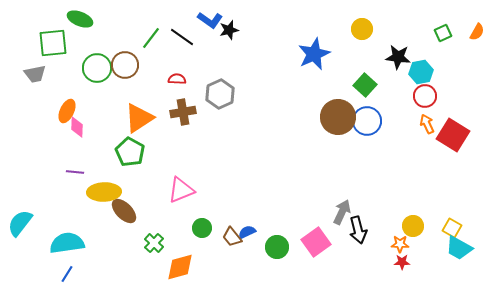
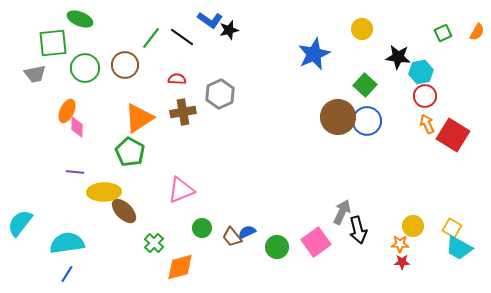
green circle at (97, 68): moved 12 px left
